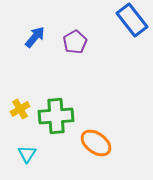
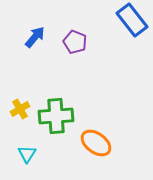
purple pentagon: rotated 20 degrees counterclockwise
